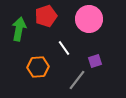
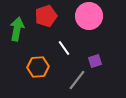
pink circle: moved 3 px up
green arrow: moved 2 px left
